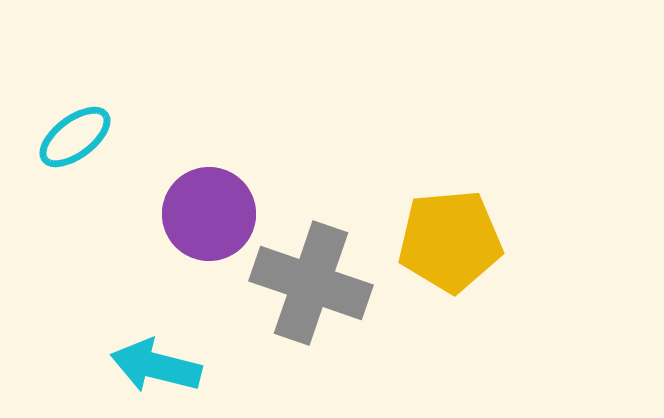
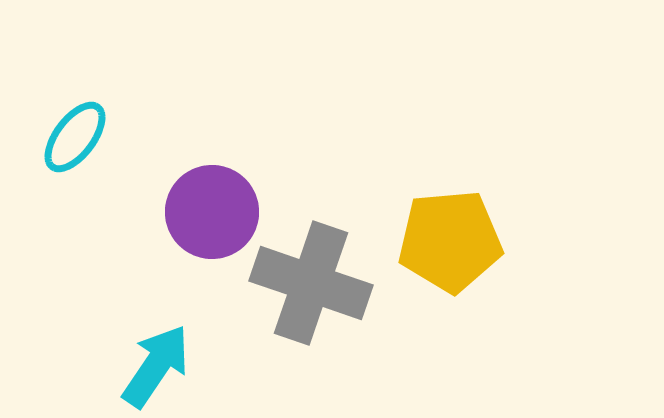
cyan ellipse: rotated 16 degrees counterclockwise
purple circle: moved 3 px right, 2 px up
cyan arrow: rotated 110 degrees clockwise
